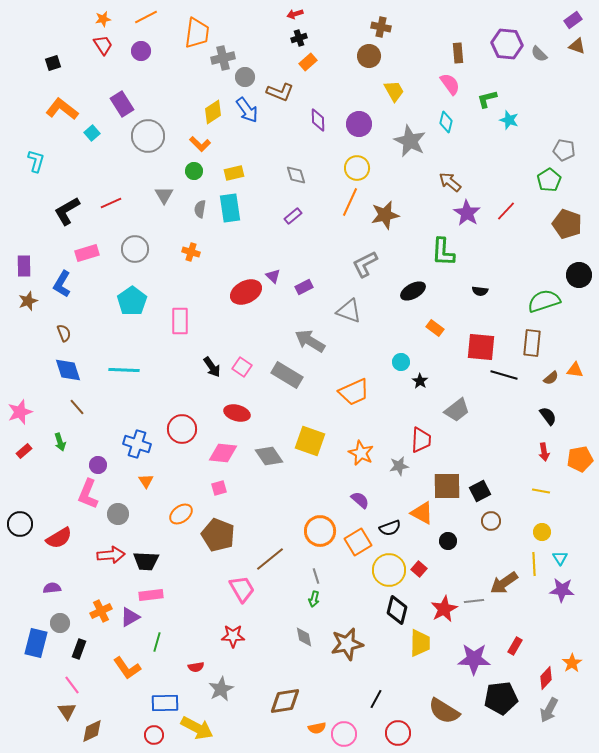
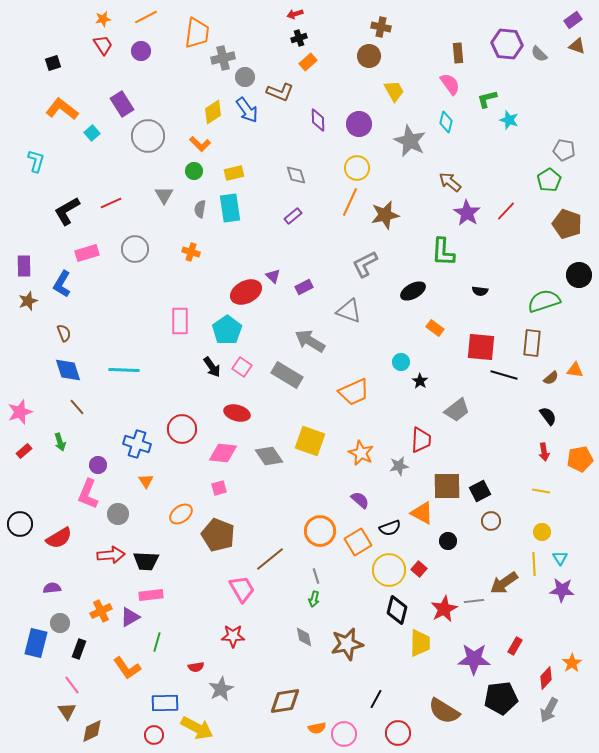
cyan pentagon at (132, 301): moved 95 px right, 29 px down
